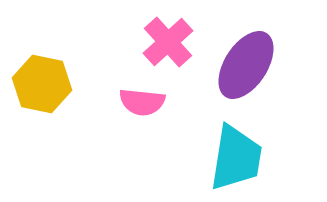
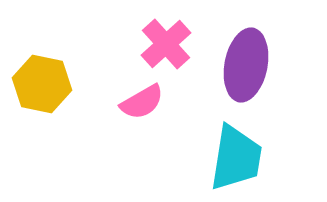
pink cross: moved 2 px left, 2 px down
purple ellipse: rotated 22 degrees counterclockwise
pink semicircle: rotated 36 degrees counterclockwise
